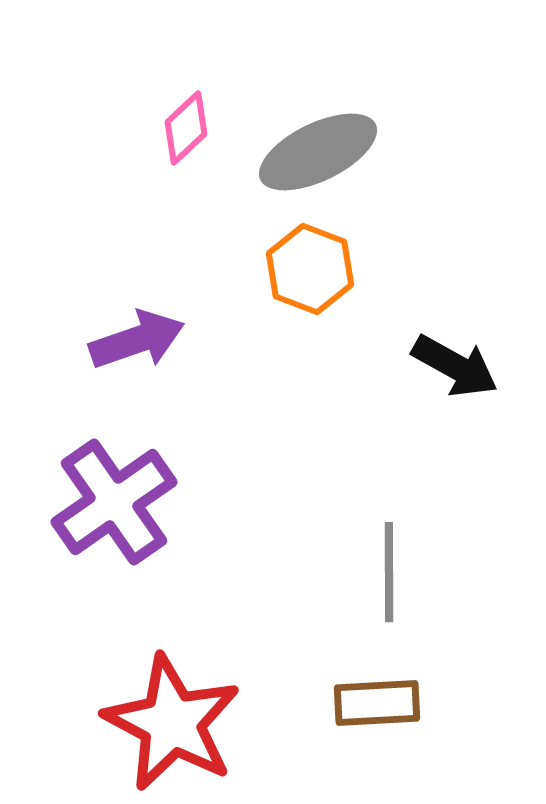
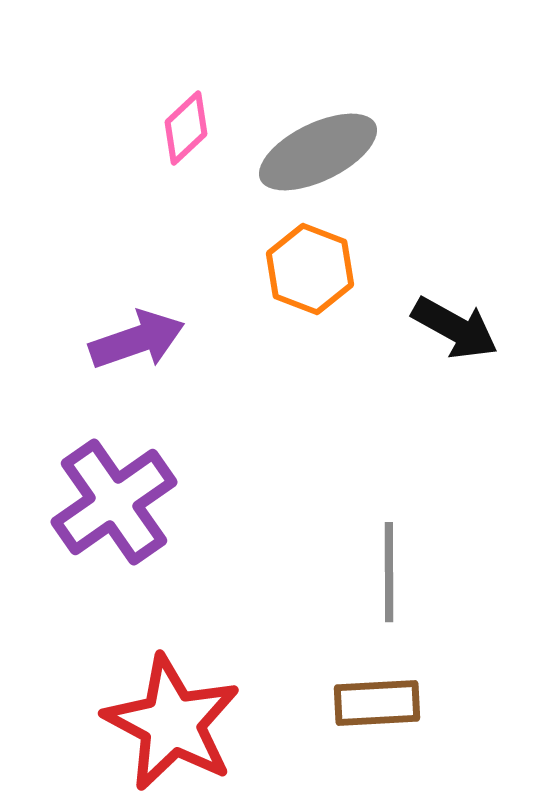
black arrow: moved 38 px up
